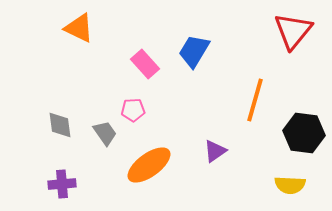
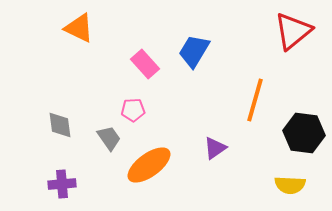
red triangle: rotated 12 degrees clockwise
gray trapezoid: moved 4 px right, 5 px down
purple triangle: moved 3 px up
